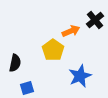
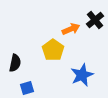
orange arrow: moved 2 px up
blue star: moved 2 px right, 1 px up
